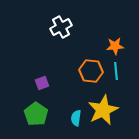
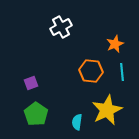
orange star: moved 2 px up; rotated 18 degrees counterclockwise
cyan line: moved 6 px right, 1 px down
purple square: moved 11 px left
yellow star: moved 4 px right
cyan semicircle: moved 1 px right, 4 px down
